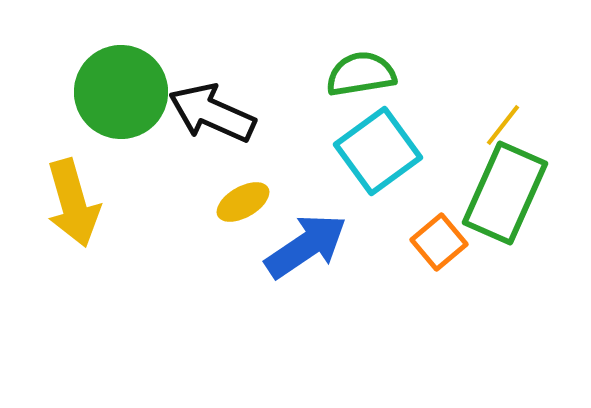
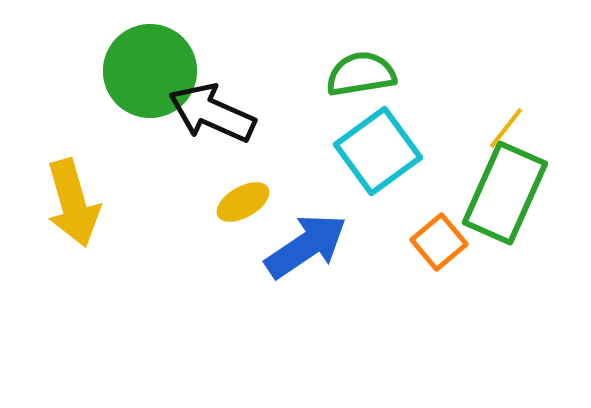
green circle: moved 29 px right, 21 px up
yellow line: moved 3 px right, 3 px down
